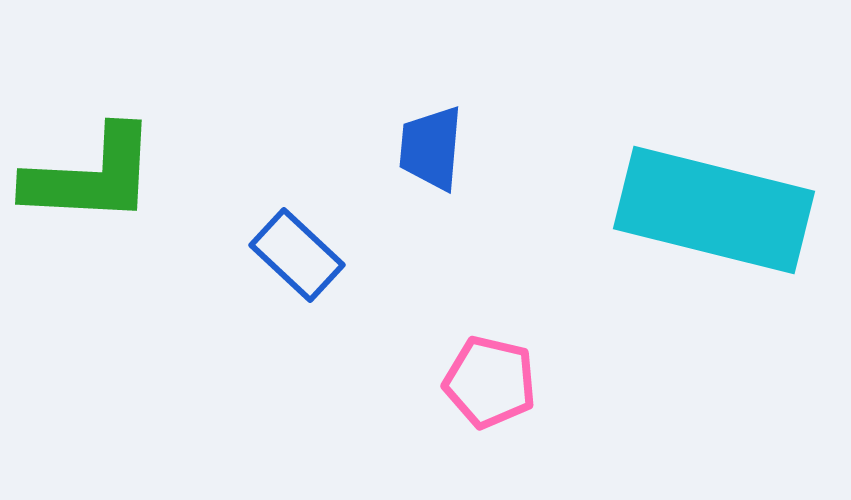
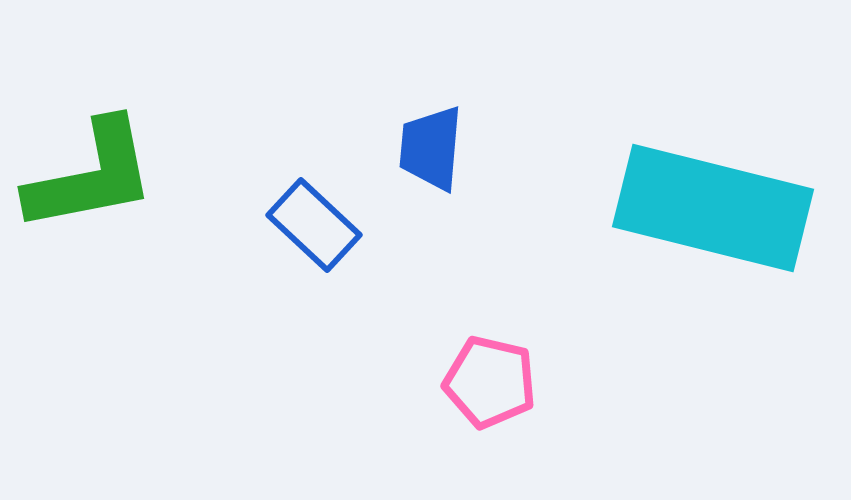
green L-shape: rotated 14 degrees counterclockwise
cyan rectangle: moved 1 px left, 2 px up
blue rectangle: moved 17 px right, 30 px up
